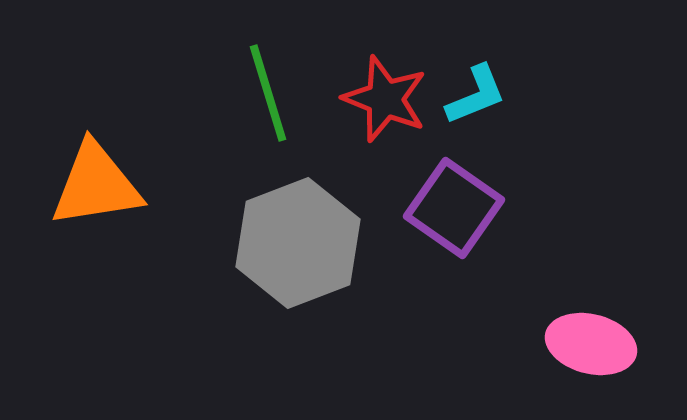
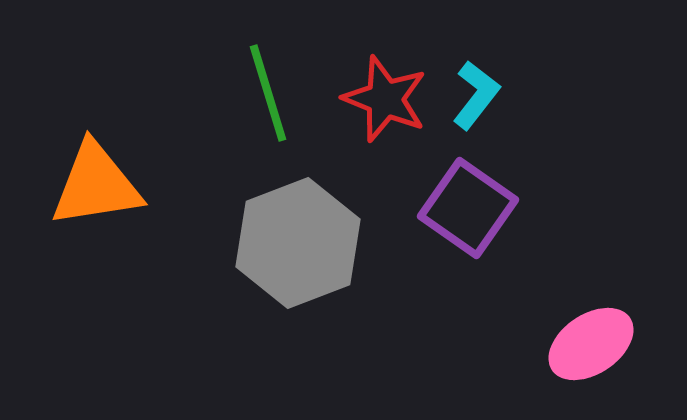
cyan L-shape: rotated 30 degrees counterclockwise
purple square: moved 14 px right
pink ellipse: rotated 48 degrees counterclockwise
